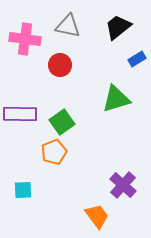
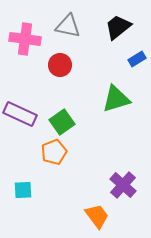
purple rectangle: rotated 24 degrees clockwise
